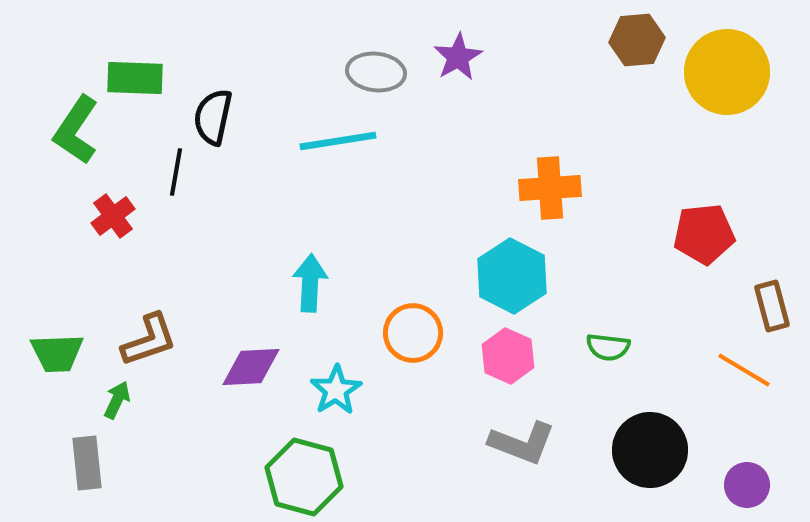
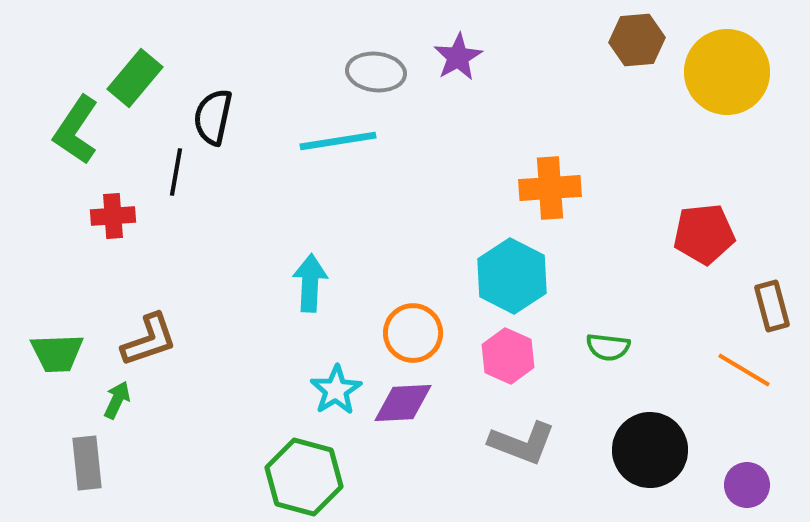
green rectangle: rotated 52 degrees counterclockwise
red cross: rotated 33 degrees clockwise
purple diamond: moved 152 px right, 36 px down
